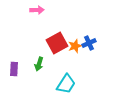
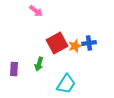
pink arrow: moved 1 px left, 1 px down; rotated 40 degrees clockwise
blue cross: rotated 16 degrees clockwise
